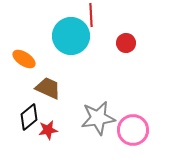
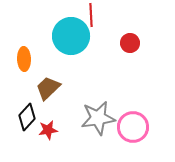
red circle: moved 4 px right
orange ellipse: rotated 55 degrees clockwise
brown trapezoid: rotated 68 degrees counterclockwise
black diamond: moved 2 px left; rotated 8 degrees counterclockwise
pink circle: moved 3 px up
